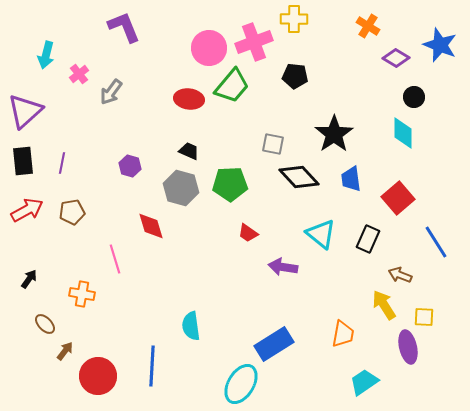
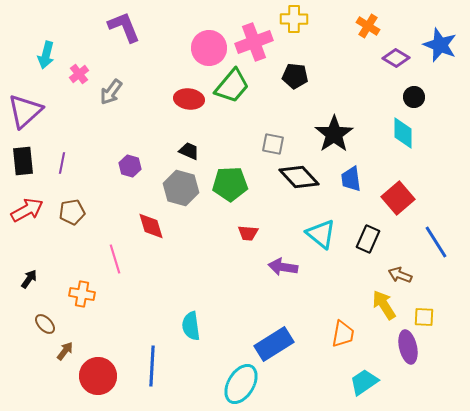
red trapezoid at (248, 233): rotated 30 degrees counterclockwise
